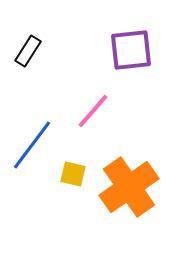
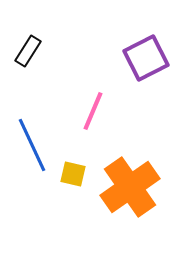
purple square: moved 15 px right, 8 px down; rotated 21 degrees counterclockwise
pink line: rotated 18 degrees counterclockwise
blue line: rotated 62 degrees counterclockwise
orange cross: moved 1 px right
